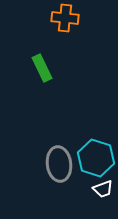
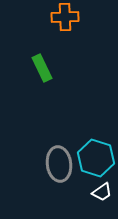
orange cross: moved 1 px up; rotated 8 degrees counterclockwise
white trapezoid: moved 1 px left, 3 px down; rotated 15 degrees counterclockwise
